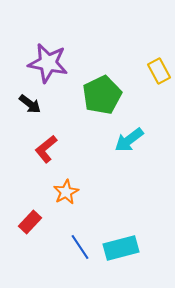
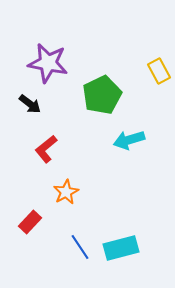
cyan arrow: rotated 20 degrees clockwise
